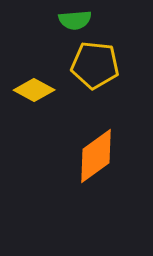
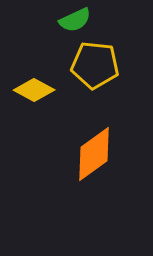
green semicircle: rotated 20 degrees counterclockwise
orange diamond: moved 2 px left, 2 px up
